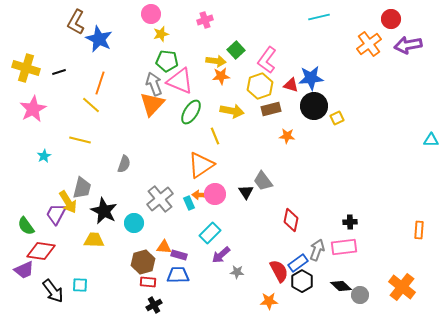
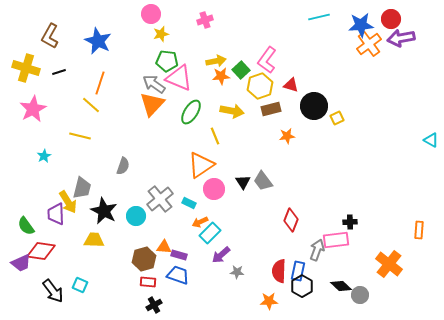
brown L-shape at (76, 22): moved 26 px left, 14 px down
blue star at (99, 39): moved 1 px left, 2 px down
purple arrow at (408, 45): moved 7 px left, 7 px up
green square at (236, 50): moved 5 px right, 20 px down
yellow arrow at (216, 61): rotated 18 degrees counterclockwise
blue star at (311, 78): moved 50 px right, 53 px up
pink triangle at (180, 81): moved 1 px left, 3 px up
gray arrow at (154, 84): rotated 35 degrees counterclockwise
orange star at (287, 136): rotated 14 degrees counterclockwise
yellow line at (80, 140): moved 4 px up
cyan triangle at (431, 140): rotated 28 degrees clockwise
gray semicircle at (124, 164): moved 1 px left, 2 px down
black triangle at (246, 192): moved 3 px left, 10 px up
pink circle at (215, 194): moved 1 px left, 5 px up
orange arrow at (200, 195): moved 27 px down; rotated 28 degrees counterclockwise
cyan rectangle at (189, 203): rotated 40 degrees counterclockwise
purple trapezoid at (56, 214): rotated 30 degrees counterclockwise
red diamond at (291, 220): rotated 10 degrees clockwise
cyan circle at (134, 223): moved 2 px right, 7 px up
pink rectangle at (344, 247): moved 8 px left, 7 px up
brown hexagon at (143, 262): moved 1 px right, 3 px up
blue rectangle at (298, 263): moved 8 px down; rotated 42 degrees counterclockwise
purple trapezoid at (24, 270): moved 3 px left, 7 px up
red semicircle at (279, 271): rotated 150 degrees counterclockwise
blue trapezoid at (178, 275): rotated 20 degrees clockwise
black hexagon at (302, 281): moved 5 px down
cyan square at (80, 285): rotated 21 degrees clockwise
orange cross at (402, 287): moved 13 px left, 23 px up
